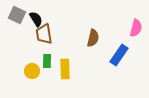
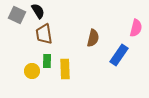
black semicircle: moved 2 px right, 8 px up
